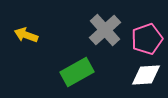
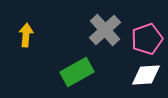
yellow arrow: rotated 75 degrees clockwise
